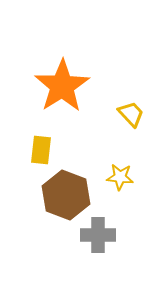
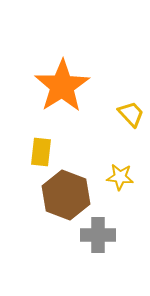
yellow rectangle: moved 2 px down
